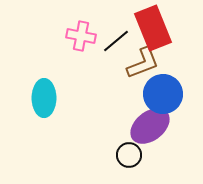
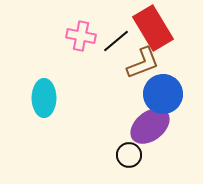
red rectangle: rotated 9 degrees counterclockwise
